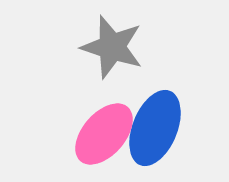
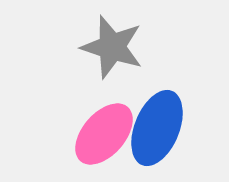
blue ellipse: moved 2 px right
